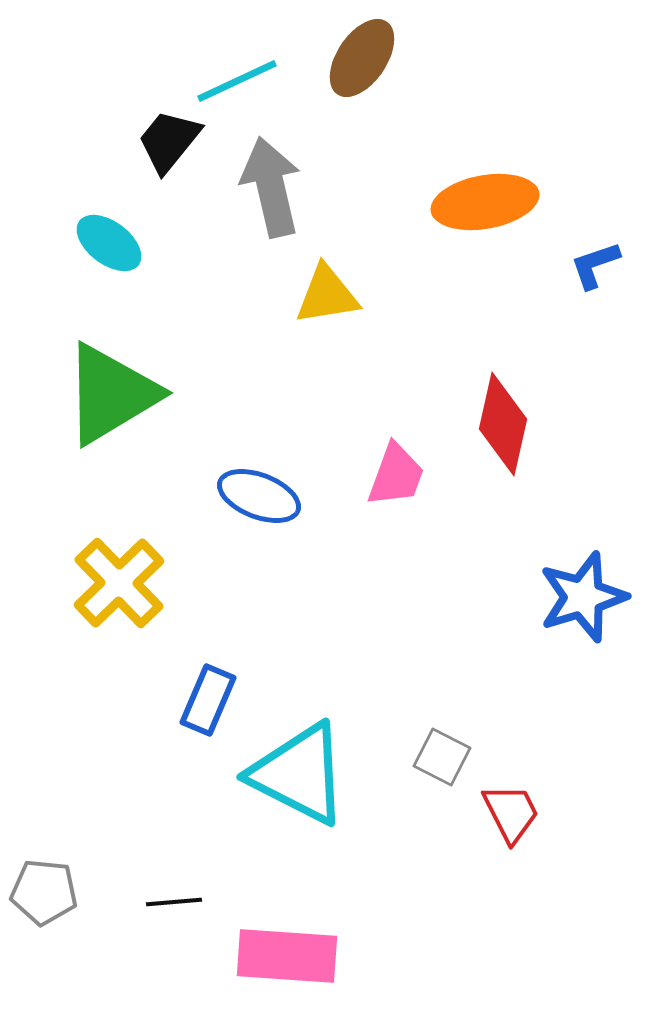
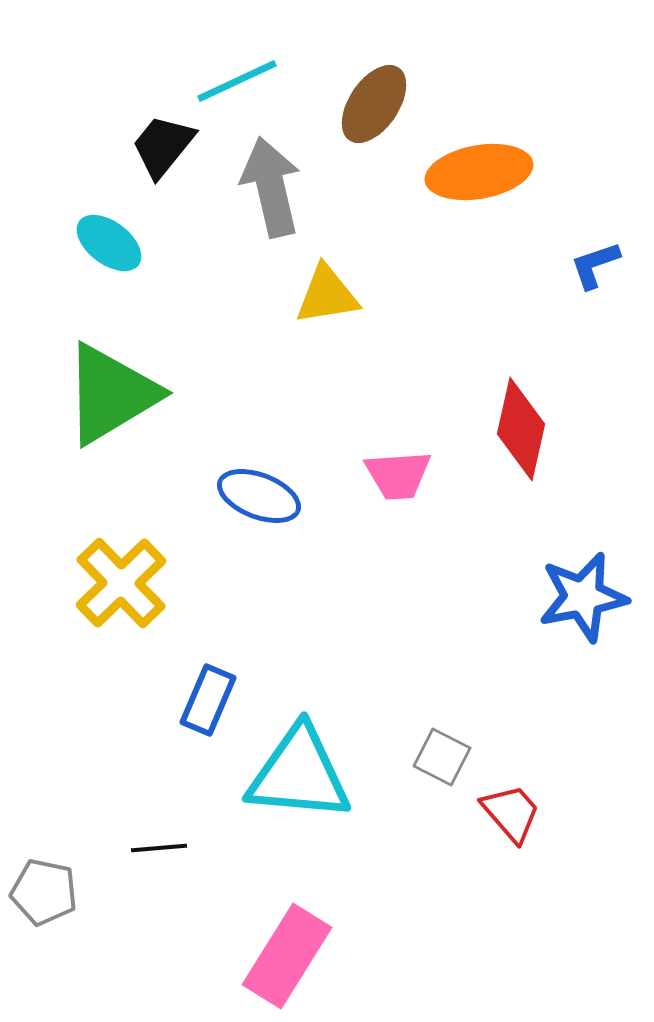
brown ellipse: moved 12 px right, 46 px down
black trapezoid: moved 6 px left, 5 px down
orange ellipse: moved 6 px left, 30 px up
red diamond: moved 18 px right, 5 px down
pink trapezoid: moved 2 px right; rotated 66 degrees clockwise
yellow cross: moved 2 px right
blue star: rotated 6 degrees clockwise
cyan triangle: rotated 22 degrees counterclockwise
red trapezoid: rotated 14 degrees counterclockwise
gray pentagon: rotated 6 degrees clockwise
black line: moved 15 px left, 54 px up
pink rectangle: rotated 62 degrees counterclockwise
